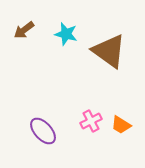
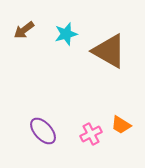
cyan star: rotated 30 degrees counterclockwise
brown triangle: rotated 6 degrees counterclockwise
pink cross: moved 13 px down
